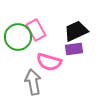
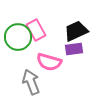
gray arrow: moved 2 px left; rotated 10 degrees counterclockwise
